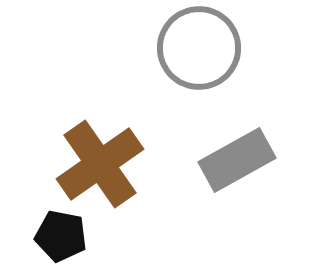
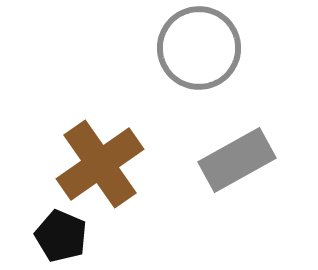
black pentagon: rotated 12 degrees clockwise
